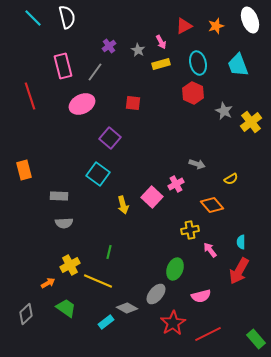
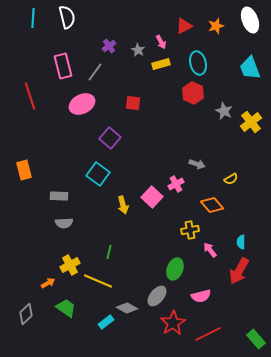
cyan line at (33, 18): rotated 48 degrees clockwise
cyan trapezoid at (238, 65): moved 12 px right, 3 px down
gray ellipse at (156, 294): moved 1 px right, 2 px down
